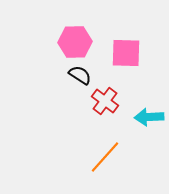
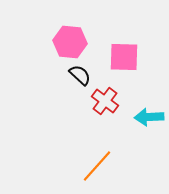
pink hexagon: moved 5 px left; rotated 8 degrees clockwise
pink square: moved 2 px left, 4 px down
black semicircle: rotated 10 degrees clockwise
orange line: moved 8 px left, 9 px down
